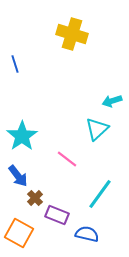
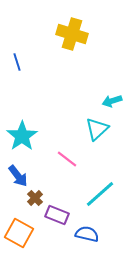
blue line: moved 2 px right, 2 px up
cyan line: rotated 12 degrees clockwise
